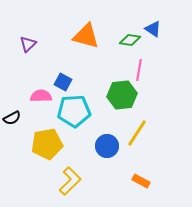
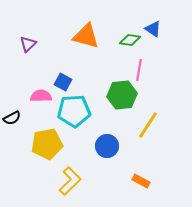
yellow line: moved 11 px right, 8 px up
